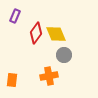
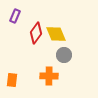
orange cross: rotated 12 degrees clockwise
